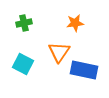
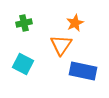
orange star: rotated 18 degrees counterclockwise
orange triangle: moved 2 px right, 7 px up
blue rectangle: moved 1 px left, 1 px down
